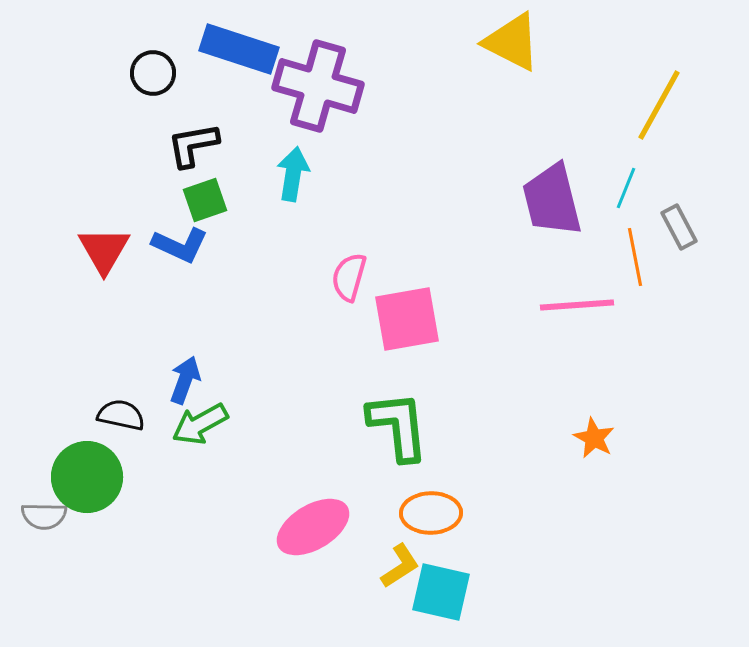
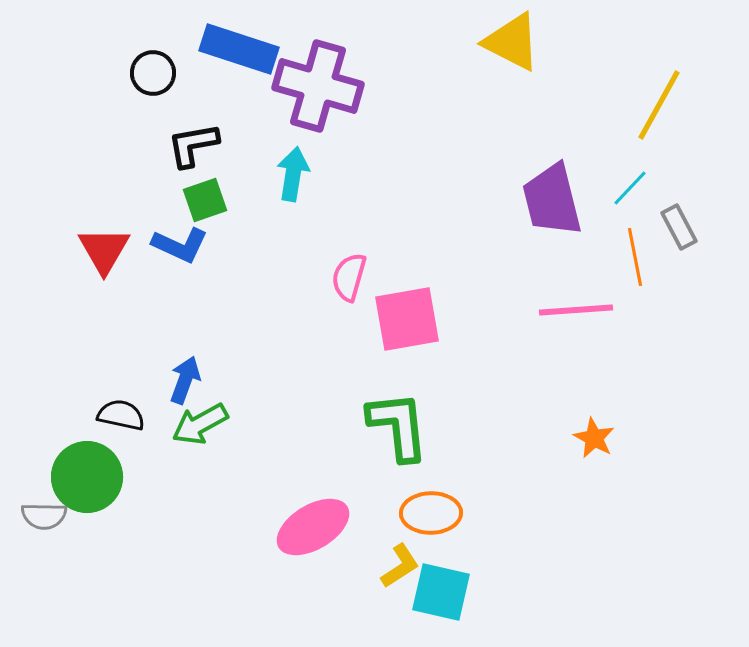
cyan line: moved 4 px right; rotated 21 degrees clockwise
pink line: moved 1 px left, 5 px down
